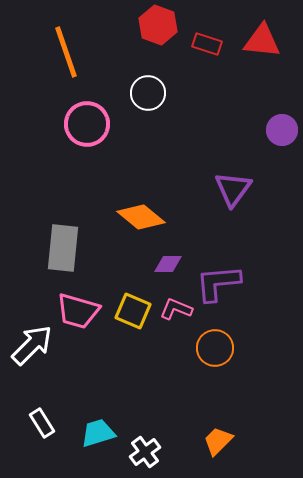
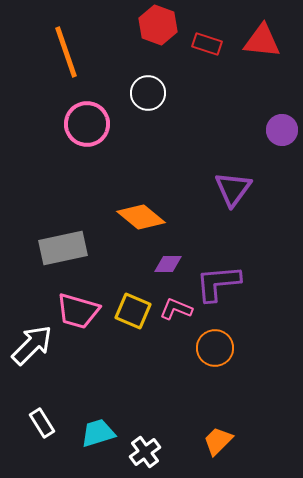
gray rectangle: rotated 72 degrees clockwise
